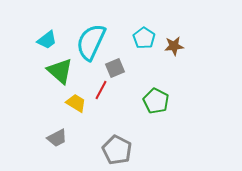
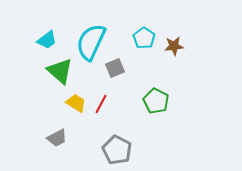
red line: moved 14 px down
